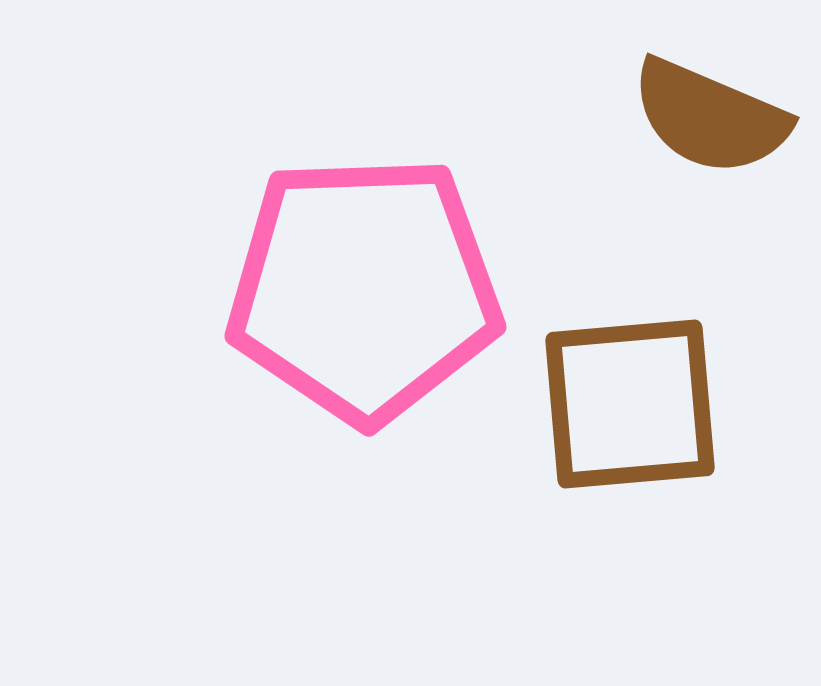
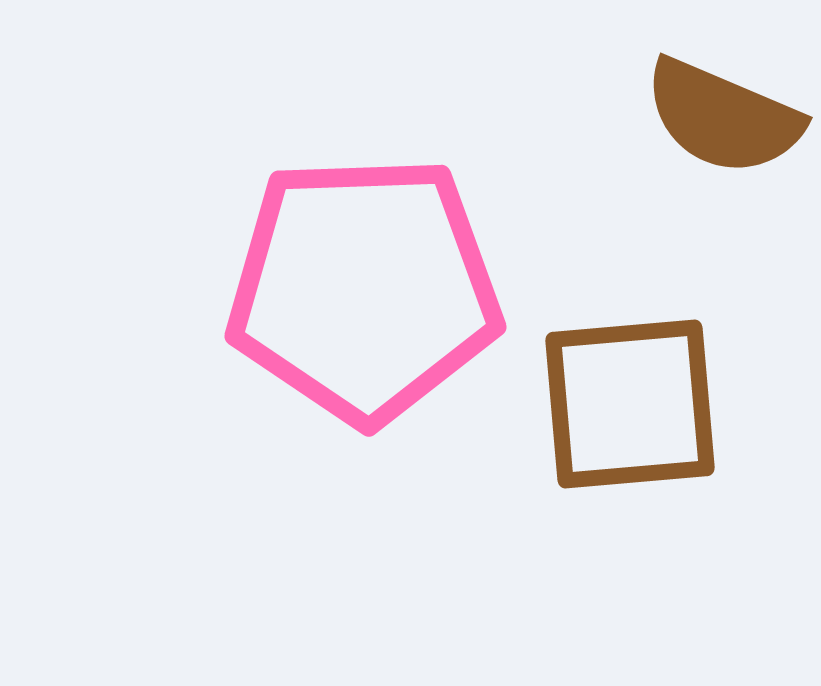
brown semicircle: moved 13 px right
